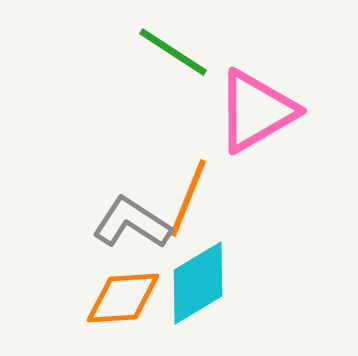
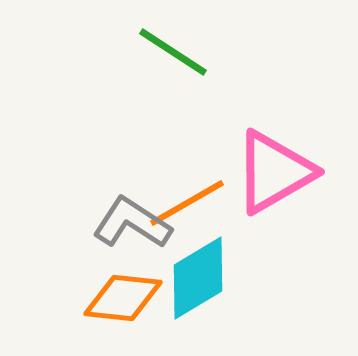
pink triangle: moved 18 px right, 61 px down
orange line: moved 1 px left, 5 px down; rotated 38 degrees clockwise
cyan diamond: moved 5 px up
orange diamond: rotated 10 degrees clockwise
